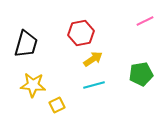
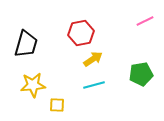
yellow star: rotated 10 degrees counterclockwise
yellow square: rotated 28 degrees clockwise
